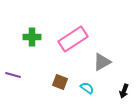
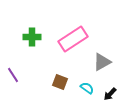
purple line: rotated 42 degrees clockwise
black arrow: moved 14 px left, 3 px down; rotated 24 degrees clockwise
